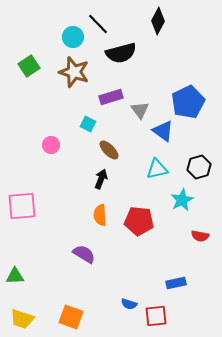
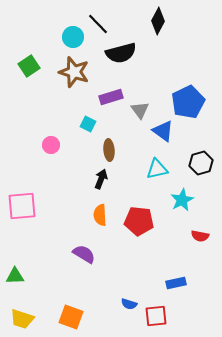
brown ellipse: rotated 40 degrees clockwise
black hexagon: moved 2 px right, 4 px up
